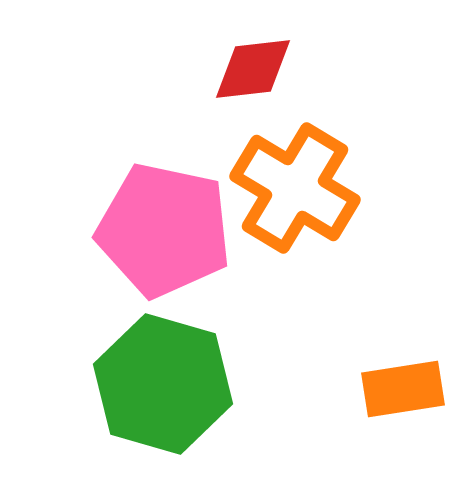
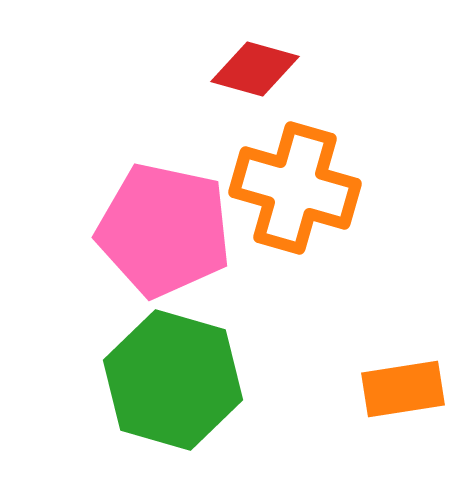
red diamond: moved 2 px right; rotated 22 degrees clockwise
orange cross: rotated 15 degrees counterclockwise
green hexagon: moved 10 px right, 4 px up
